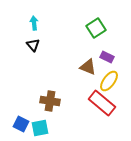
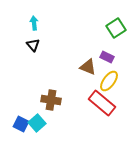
green square: moved 20 px right
brown cross: moved 1 px right, 1 px up
cyan square: moved 3 px left, 5 px up; rotated 30 degrees counterclockwise
